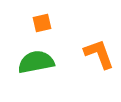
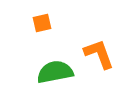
green semicircle: moved 19 px right, 10 px down
